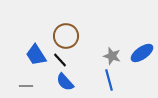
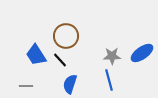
gray star: rotated 18 degrees counterclockwise
blue semicircle: moved 5 px right, 2 px down; rotated 60 degrees clockwise
